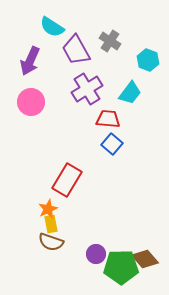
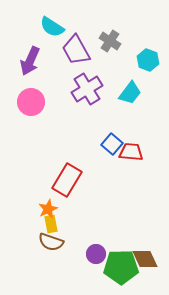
red trapezoid: moved 23 px right, 33 px down
brown diamond: rotated 16 degrees clockwise
